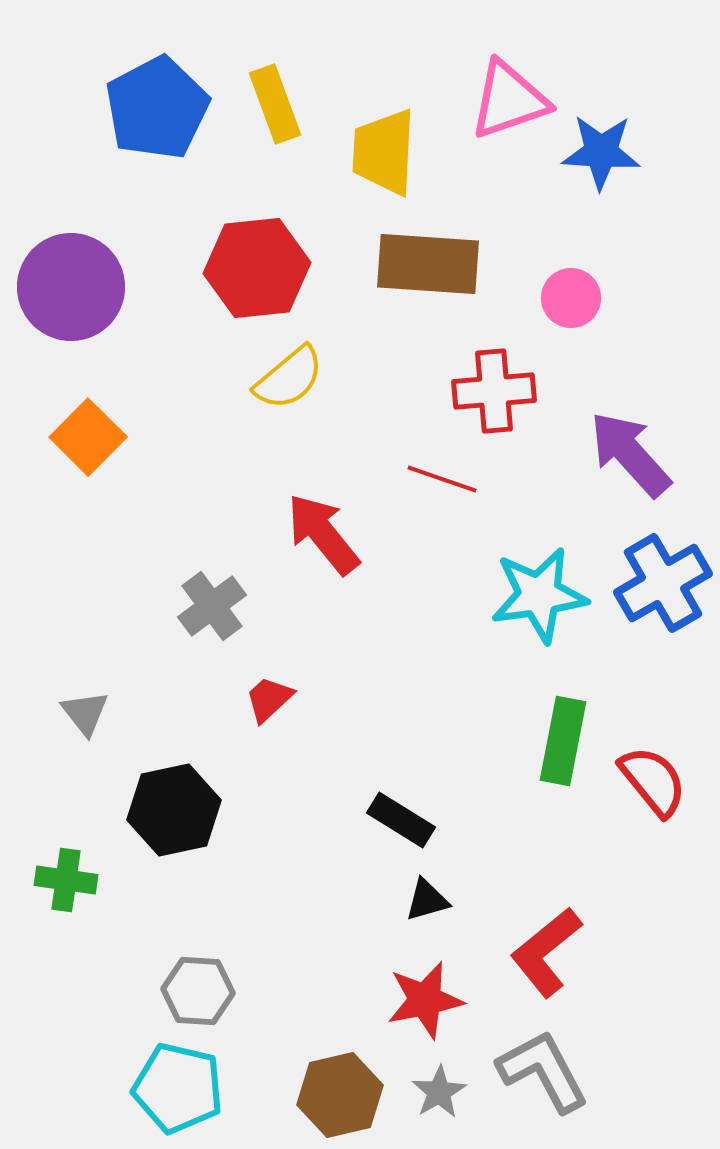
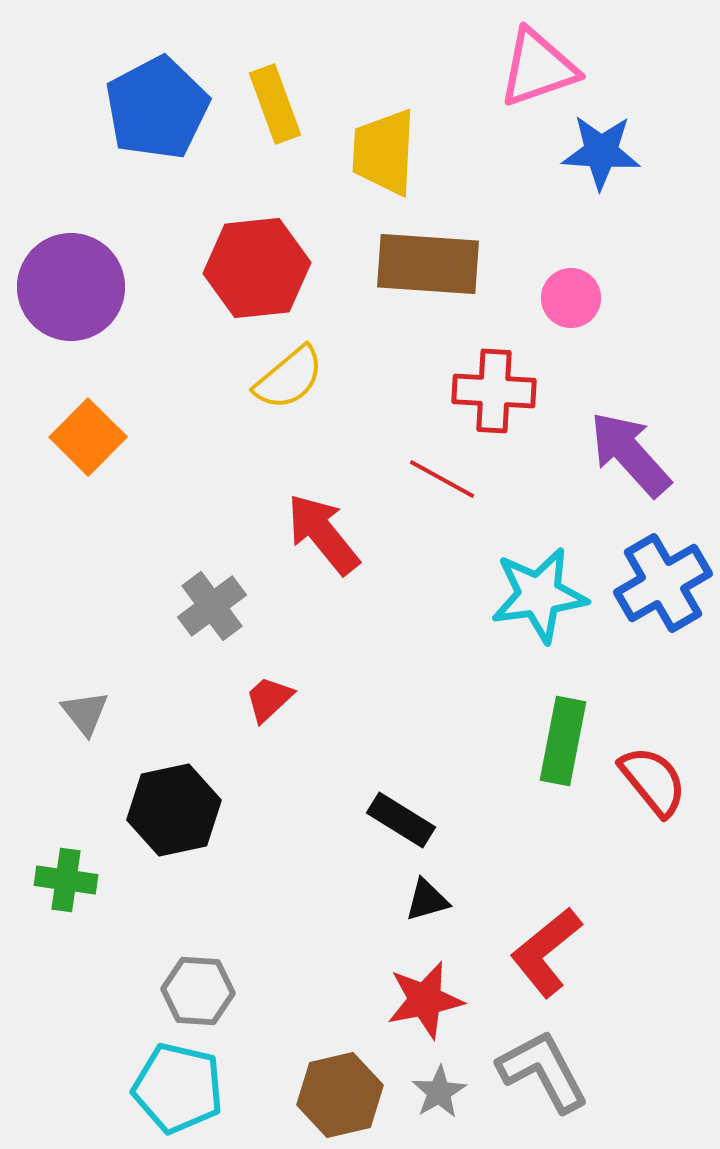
pink triangle: moved 29 px right, 32 px up
red cross: rotated 8 degrees clockwise
red line: rotated 10 degrees clockwise
